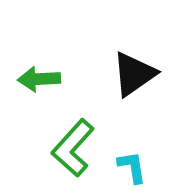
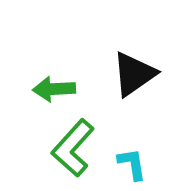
green arrow: moved 15 px right, 10 px down
cyan L-shape: moved 3 px up
